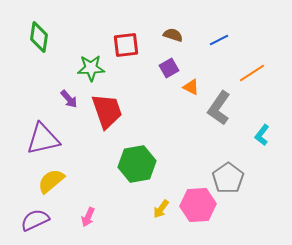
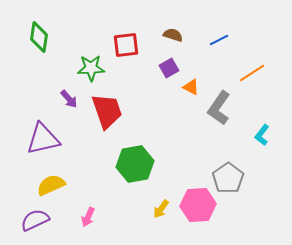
green hexagon: moved 2 px left
yellow semicircle: moved 4 px down; rotated 16 degrees clockwise
